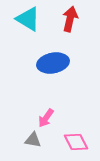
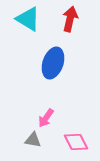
blue ellipse: rotated 60 degrees counterclockwise
